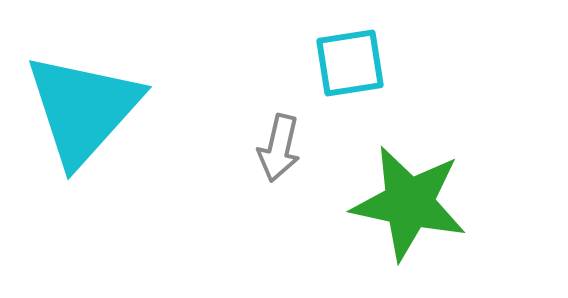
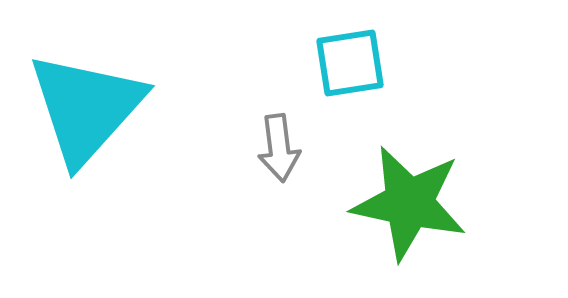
cyan triangle: moved 3 px right, 1 px up
gray arrow: rotated 20 degrees counterclockwise
